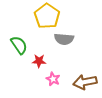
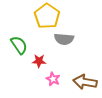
brown arrow: rotated 20 degrees clockwise
